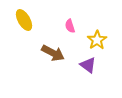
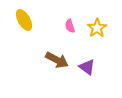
yellow star: moved 12 px up
brown arrow: moved 4 px right, 7 px down
purple triangle: moved 1 px left, 2 px down
